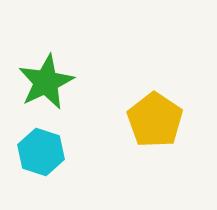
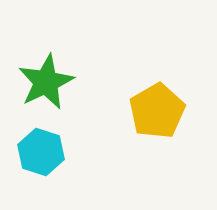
yellow pentagon: moved 2 px right, 9 px up; rotated 8 degrees clockwise
